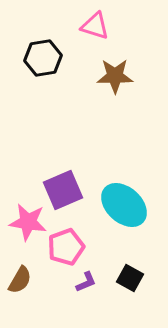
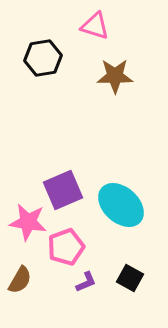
cyan ellipse: moved 3 px left
